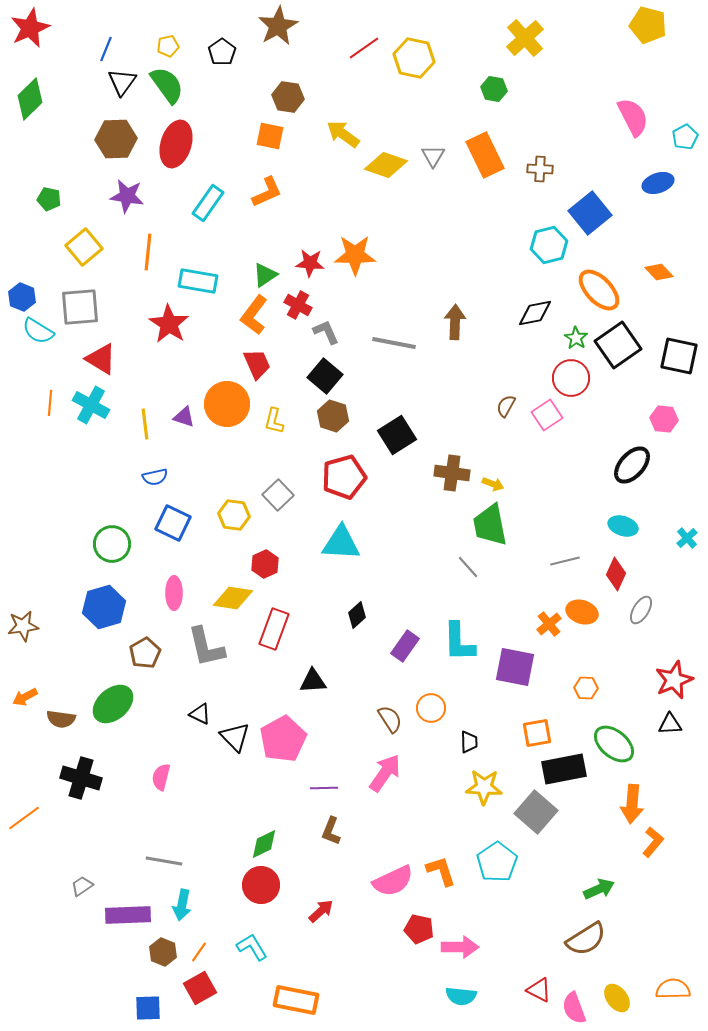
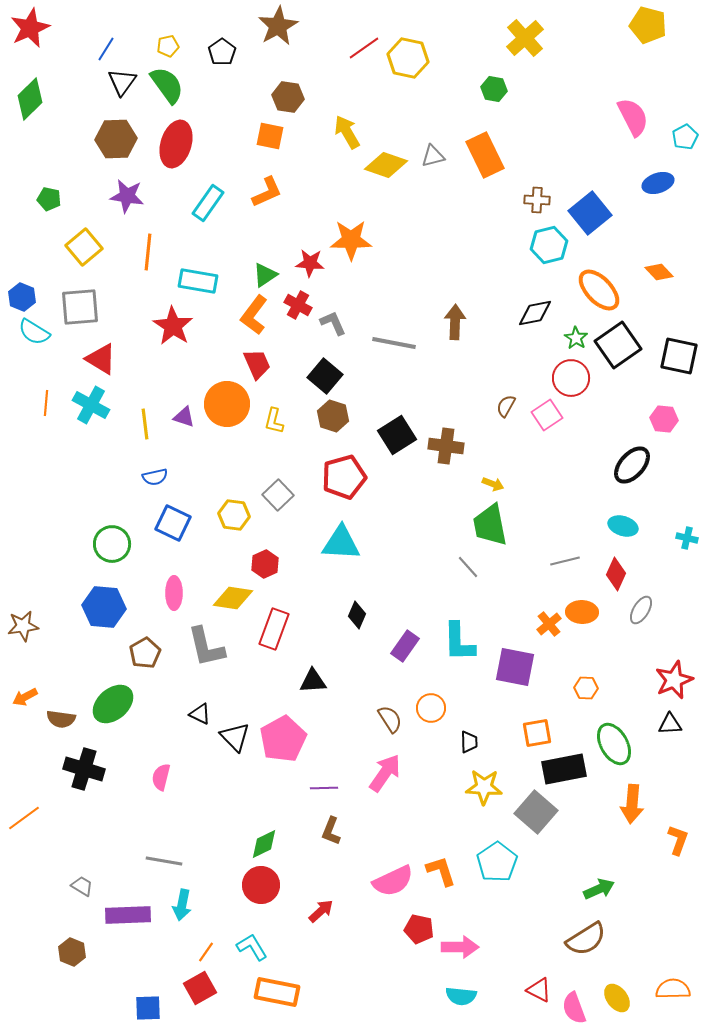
blue line at (106, 49): rotated 10 degrees clockwise
yellow hexagon at (414, 58): moved 6 px left
yellow arrow at (343, 134): moved 4 px right, 2 px up; rotated 24 degrees clockwise
gray triangle at (433, 156): rotated 45 degrees clockwise
brown cross at (540, 169): moved 3 px left, 31 px down
orange star at (355, 255): moved 4 px left, 15 px up
red star at (169, 324): moved 4 px right, 2 px down
cyan semicircle at (38, 331): moved 4 px left, 1 px down
gray L-shape at (326, 332): moved 7 px right, 9 px up
orange line at (50, 403): moved 4 px left
brown cross at (452, 473): moved 6 px left, 27 px up
cyan cross at (687, 538): rotated 35 degrees counterclockwise
blue hexagon at (104, 607): rotated 21 degrees clockwise
orange ellipse at (582, 612): rotated 16 degrees counterclockwise
black diamond at (357, 615): rotated 24 degrees counterclockwise
green ellipse at (614, 744): rotated 21 degrees clockwise
black cross at (81, 778): moved 3 px right, 9 px up
orange L-shape at (653, 842): moved 25 px right, 2 px up; rotated 20 degrees counterclockwise
gray trapezoid at (82, 886): rotated 65 degrees clockwise
brown hexagon at (163, 952): moved 91 px left
orange line at (199, 952): moved 7 px right
orange rectangle at (296, 1000): moved 19 px left, 8 px up
